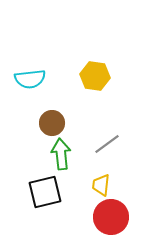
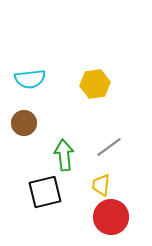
yellow hexagon: moved 8 px down; rotated 16 degrees counterclockwise
brown circle: moved 28 px left
gray line: moved 2 px right, 3 px down
green arrow: moved 3 px right, 1 px down
